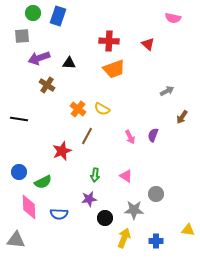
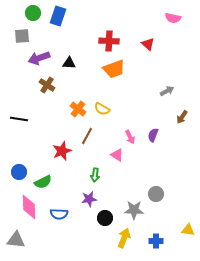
pink triangle: moved 9 px left, 21 px up
